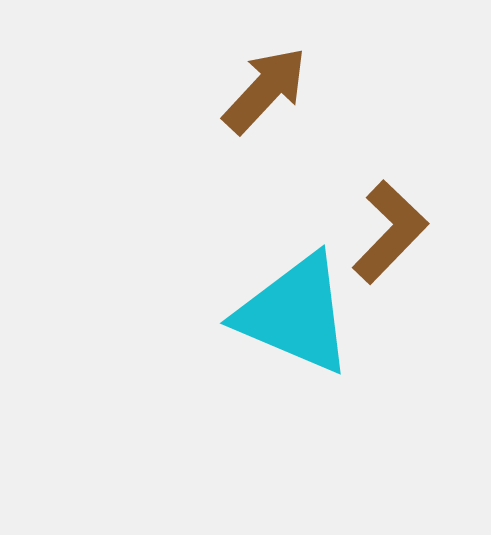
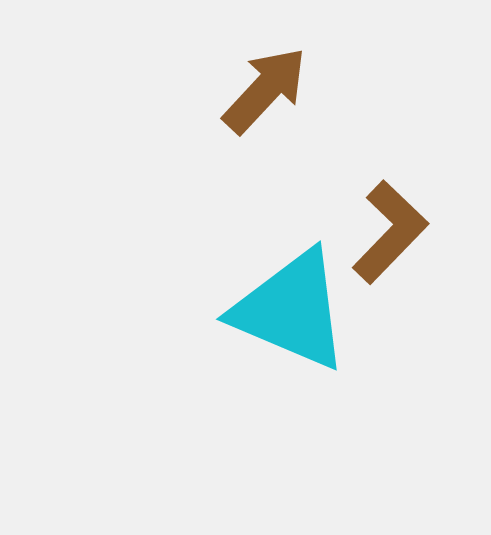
cyan triangle: moved 4 px left, 4 px up
